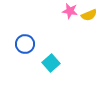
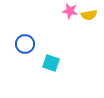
yellow semicircle: rotated 14 degrees clockwise
cyan square: rotated 30 degrees counterclockwise
